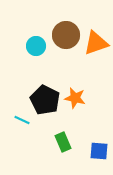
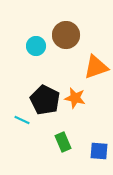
orange triangle: moved 24 px down
